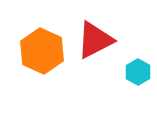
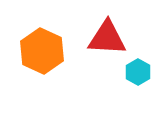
red triangle: moved 12 px right, 2 px up; rotated 30 degrees clockwise
